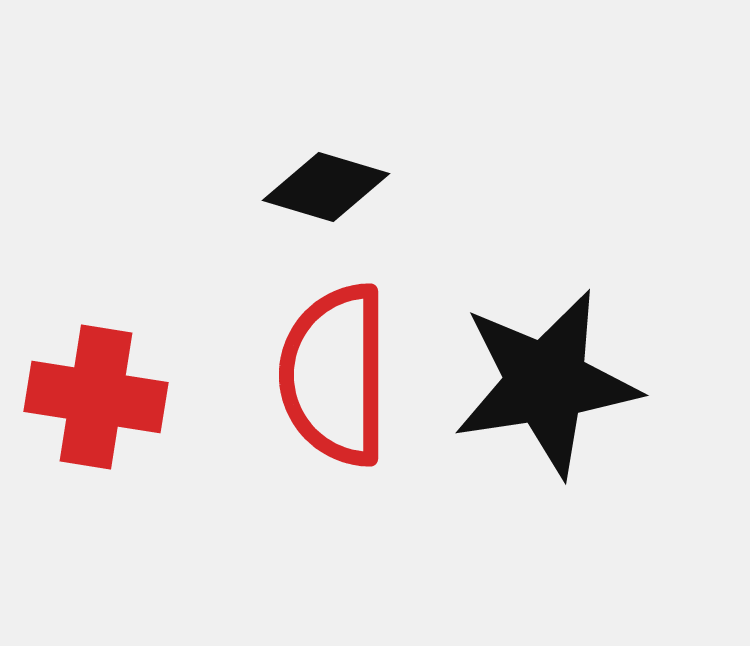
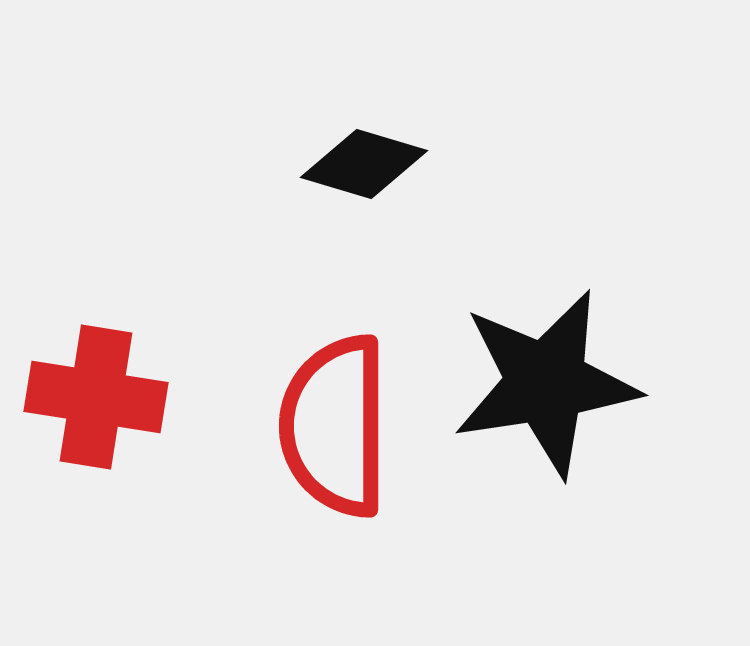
black diamond: moved 38 px right, 23 px up
red semicircle: moved 51 px down
